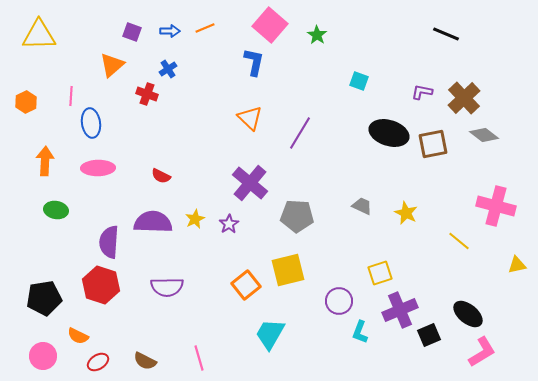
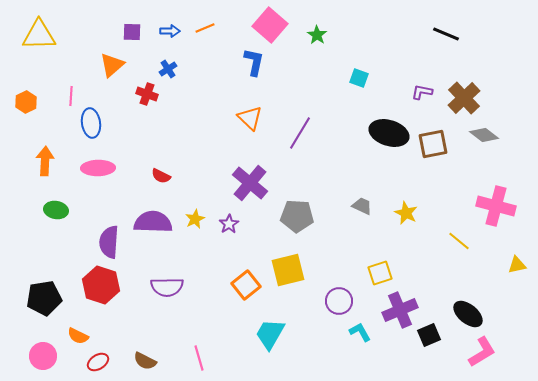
purple square at (132, 32): rotated 18 degrees counterclockwise
cyan square at (359, 81): moved 3 px up
cyan L-shape at (360, 332): rotated 130 degrees clockwise
